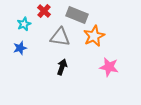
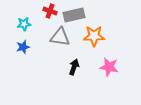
red cross: moved 6 px right; rotated 24 degrees counterclockwise
gray rectangle: moved 3 px left; rotated 35 degrees counterclockwise
cyan star: rotated 16 degrees clockwise
orange star: rotated 25 degrees clockwise
blue star: moved 3 px right, 1 px up
black arrow: moved 12 px right
